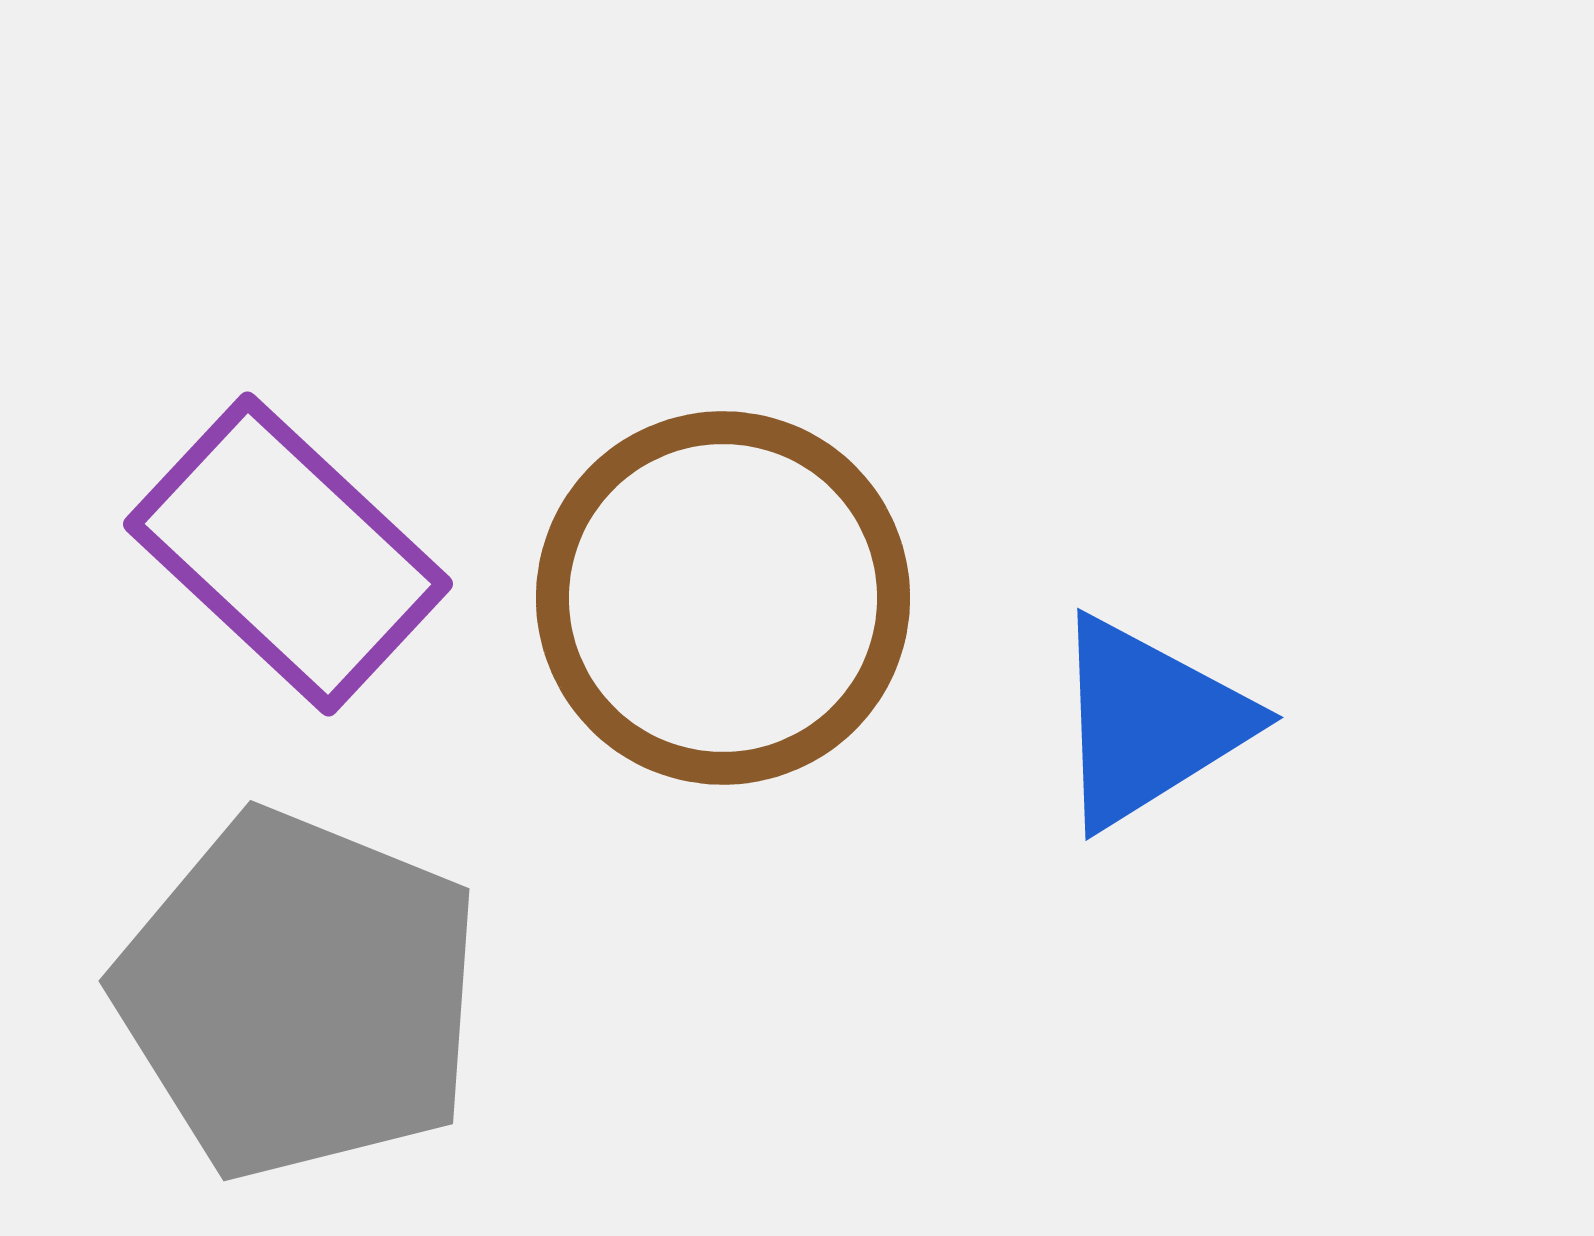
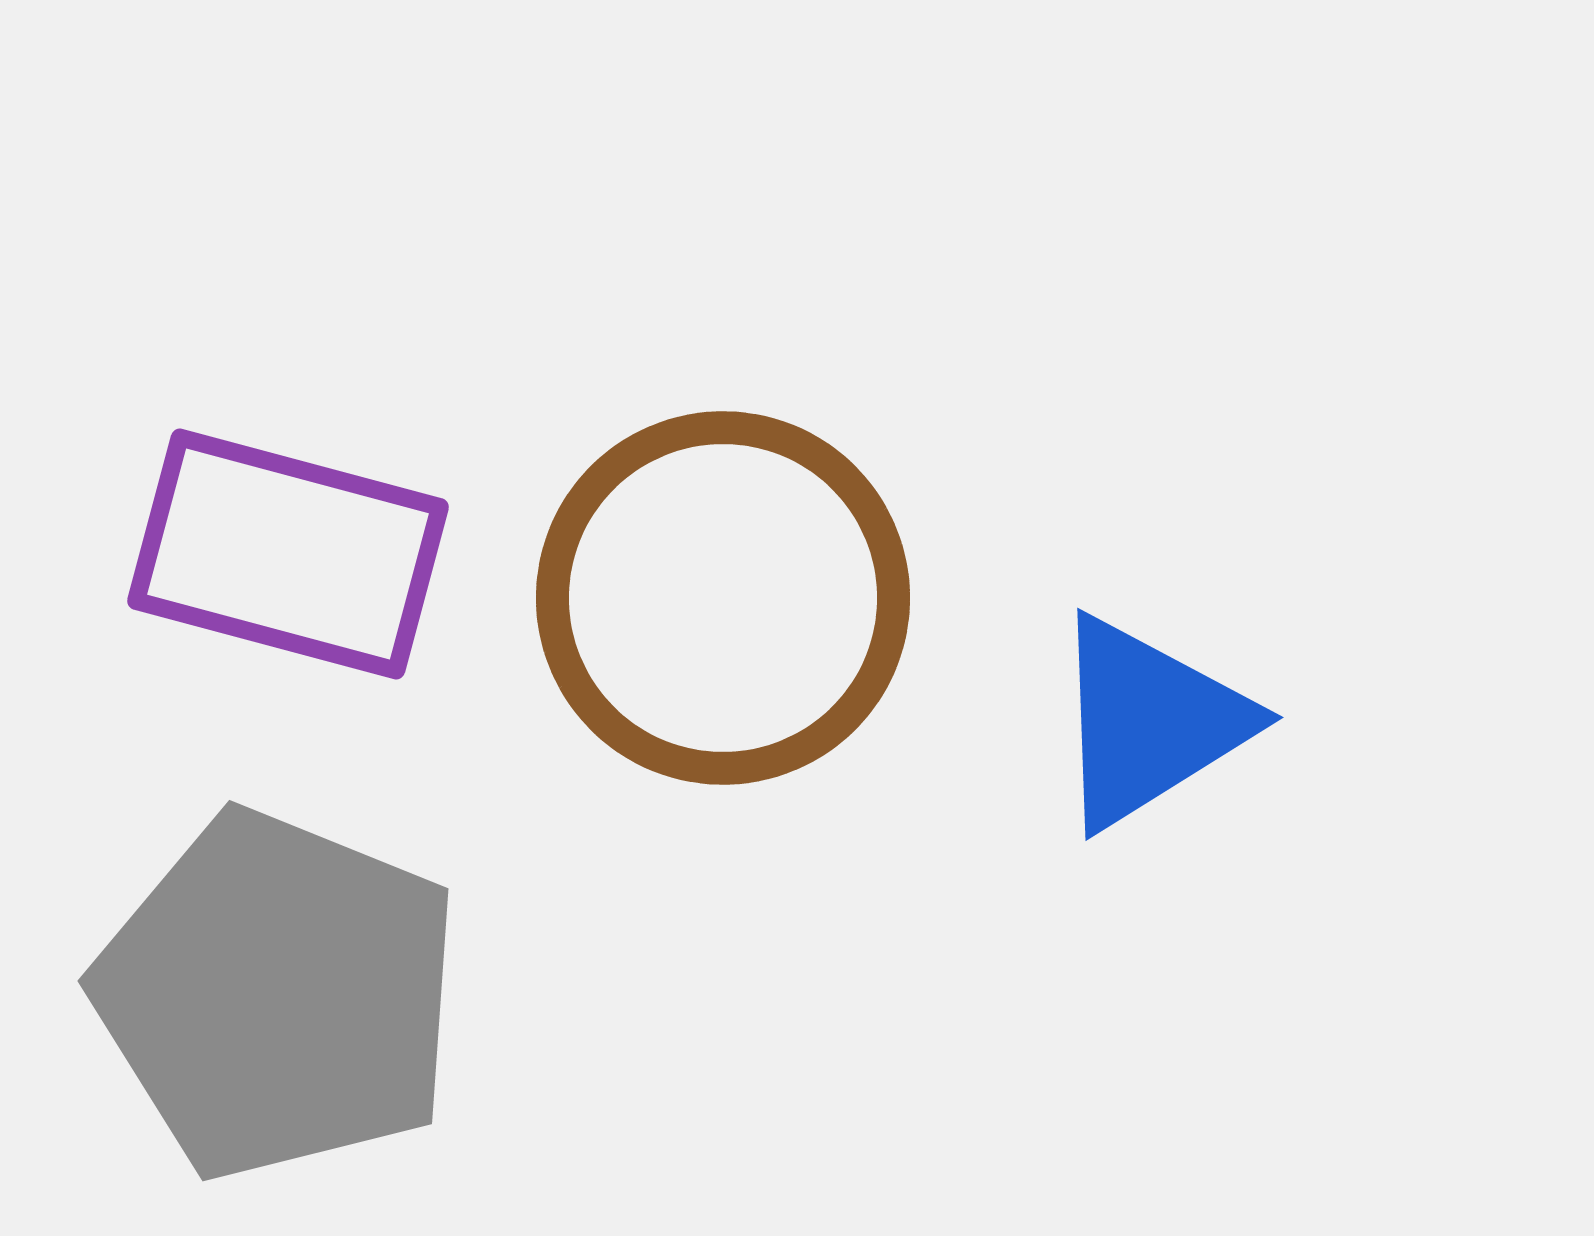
purple rectangle: rotated 28 degrees counterclockwise
gray pentagon: moved 21 px left
